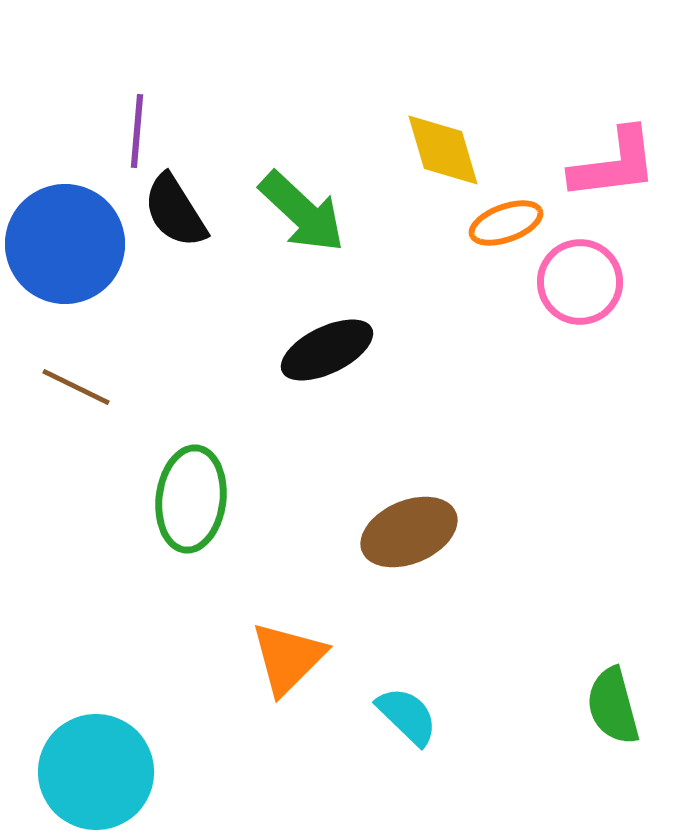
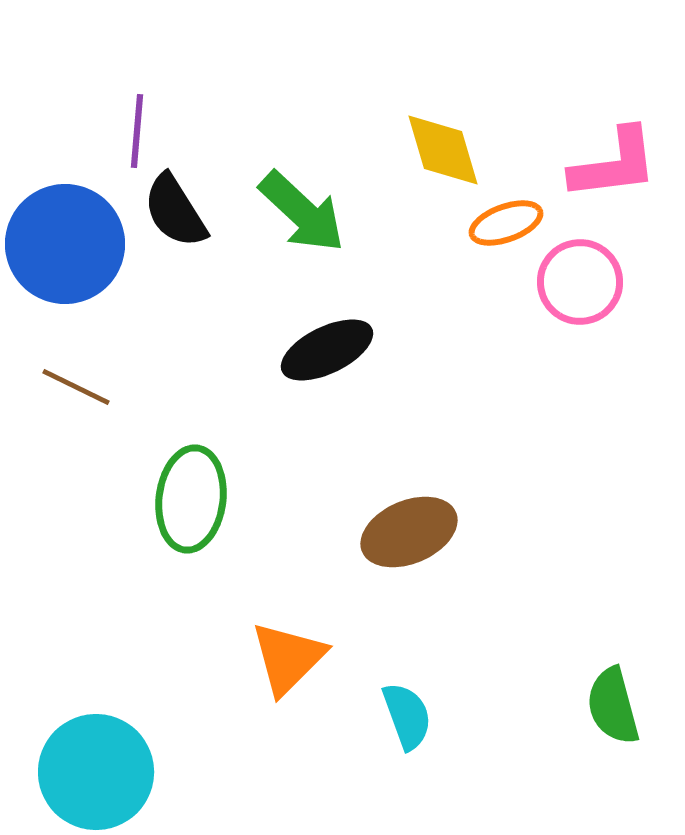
cyan semicircle: rotated 26 degrees clockwise
